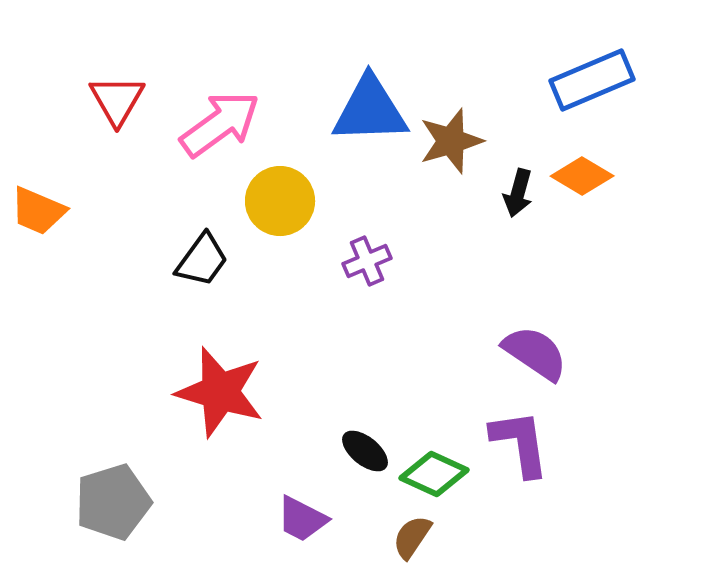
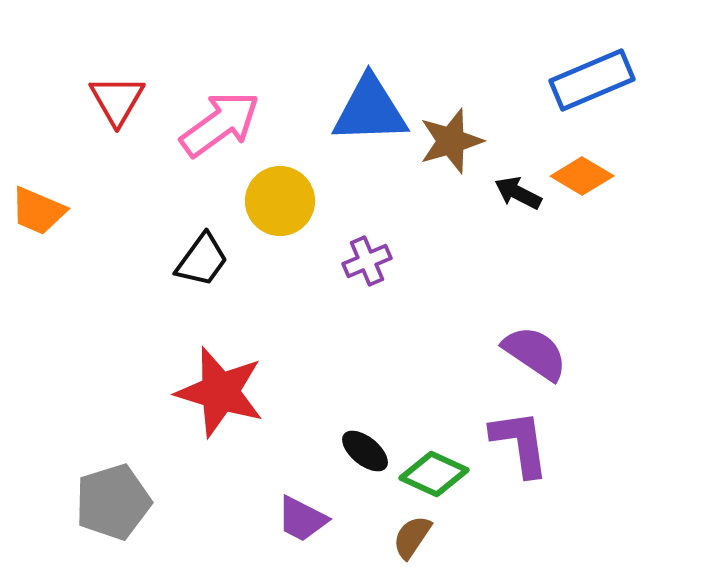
black arrow: rotated 102 degrees clockwise
